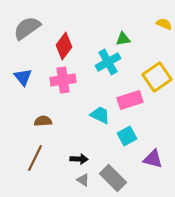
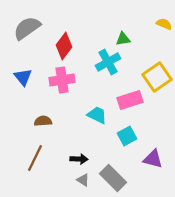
pink cross: moved 1 px left
cyan trapezoid: moved 3 px left
